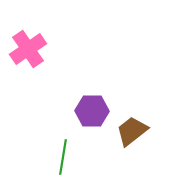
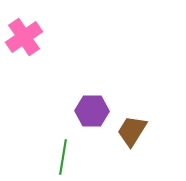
pink cross: moved 4 px left, 12 px up
brown trapezoid: rotated 20 degrees counterclockwise
